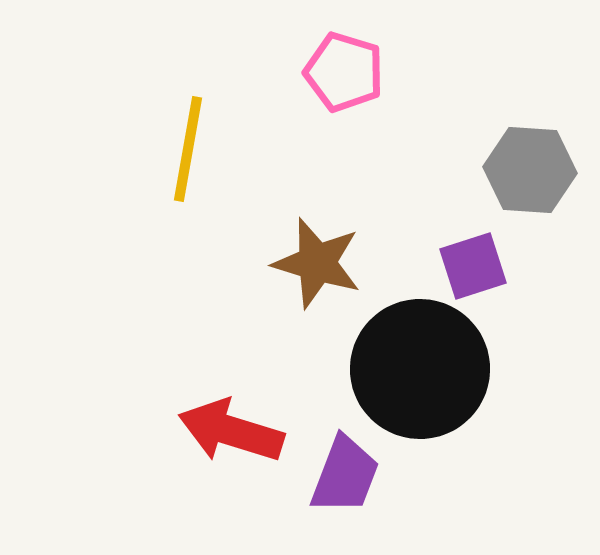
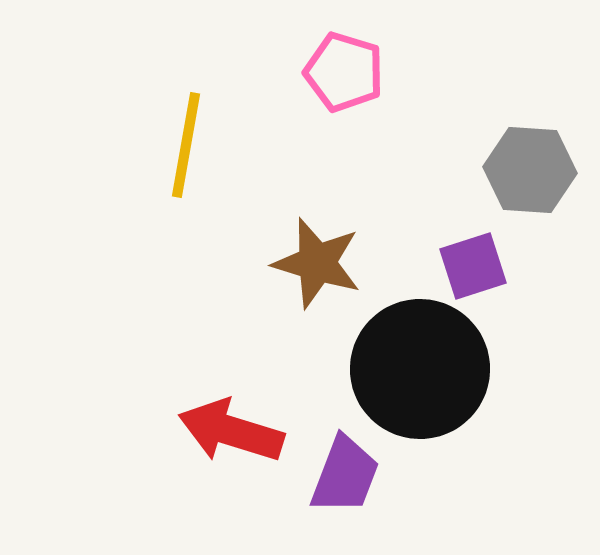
yellow line: moved 2 px left, 4 px up
